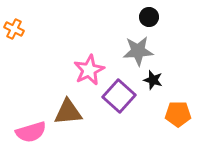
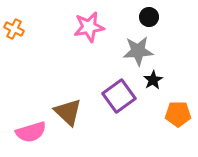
pink star: moved 43 px up; rotated 16 degrees clockwise
black star: rotated 24 degrees clockwise
purple square: rotated 12 degrees clockwise
brown triangle: rotated 48 degrees clockwise
